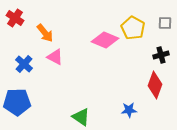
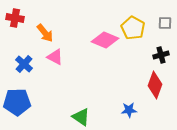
red cross: rotated 24 degrees counterclockwise
